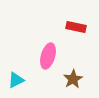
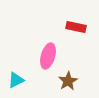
brown star: moved 5 px left, 2 px down
